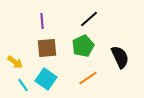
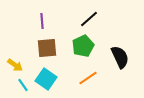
yellow arrow: moved 3 px down
